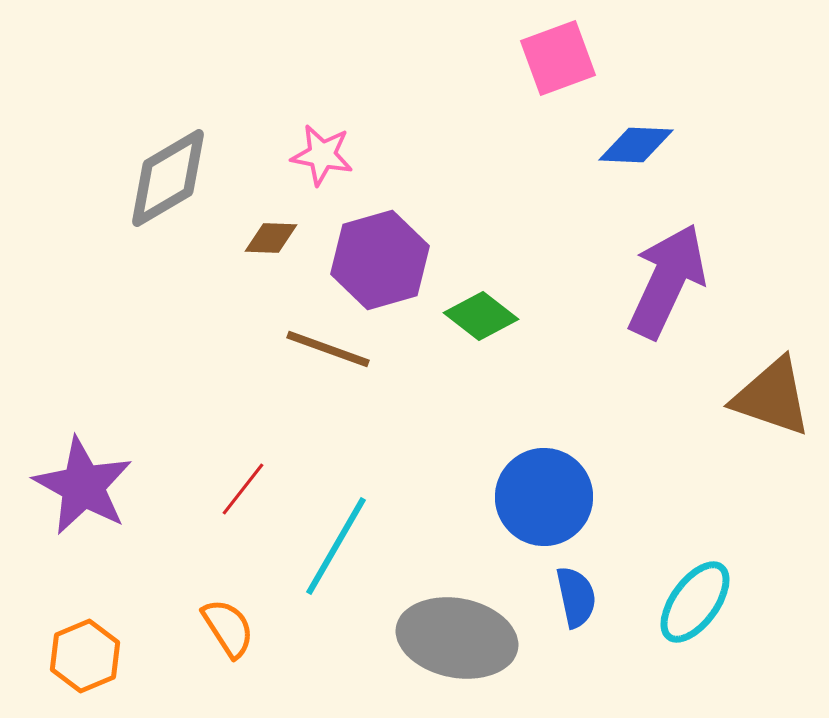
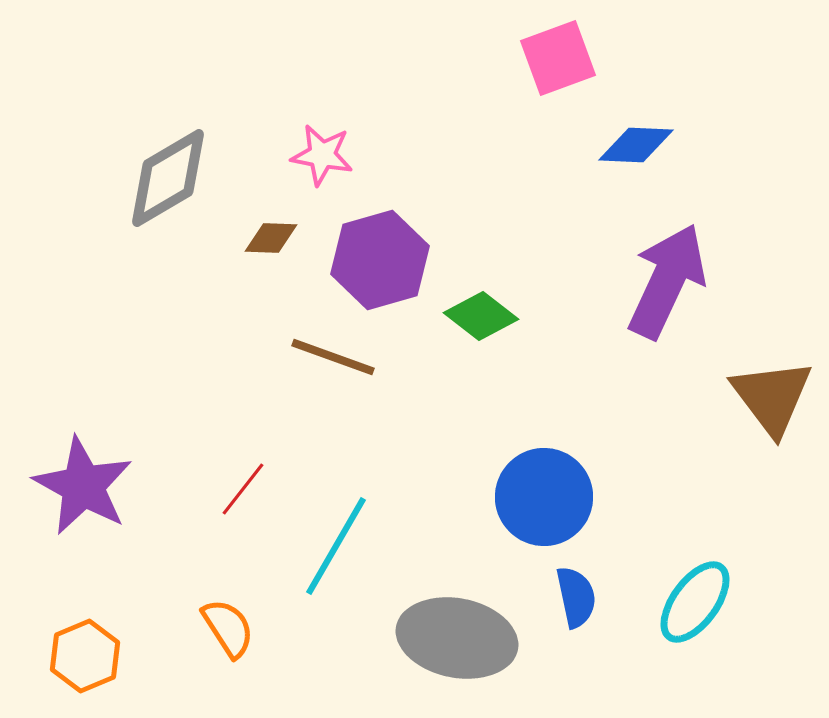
brown line: moved 5 px right, 8 px down
brown triangle: rotated 34 degrees clockwise
